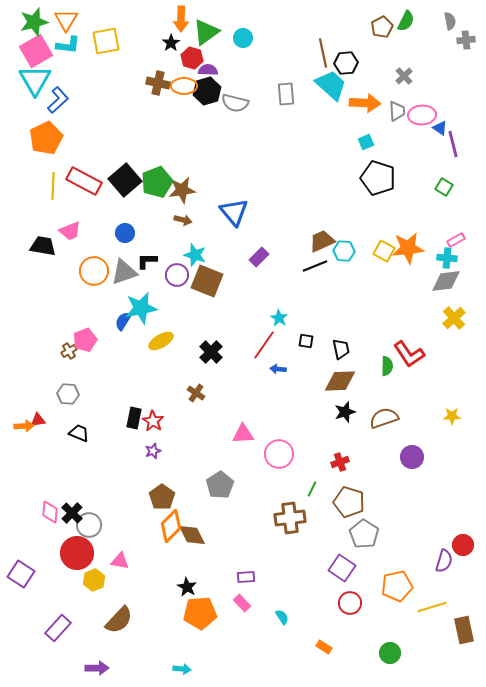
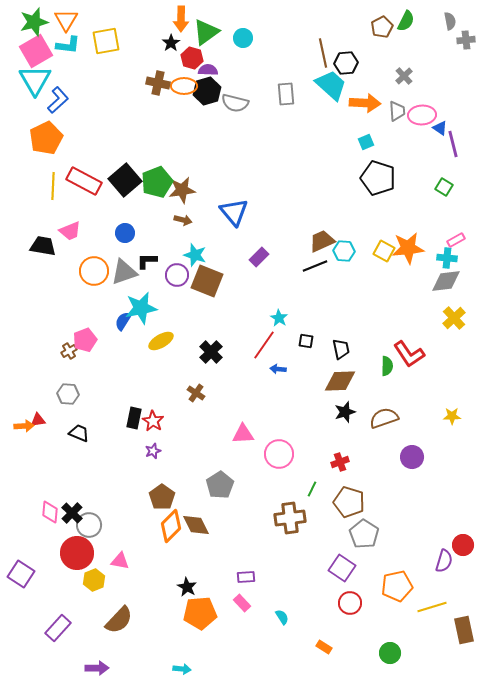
brown diamond at (192, 535): moved 4 px right, 10 px up
